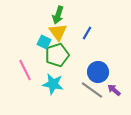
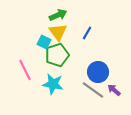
green arrow: rotated 132 degrees counterclockwise
gray line: moved 1 px right
